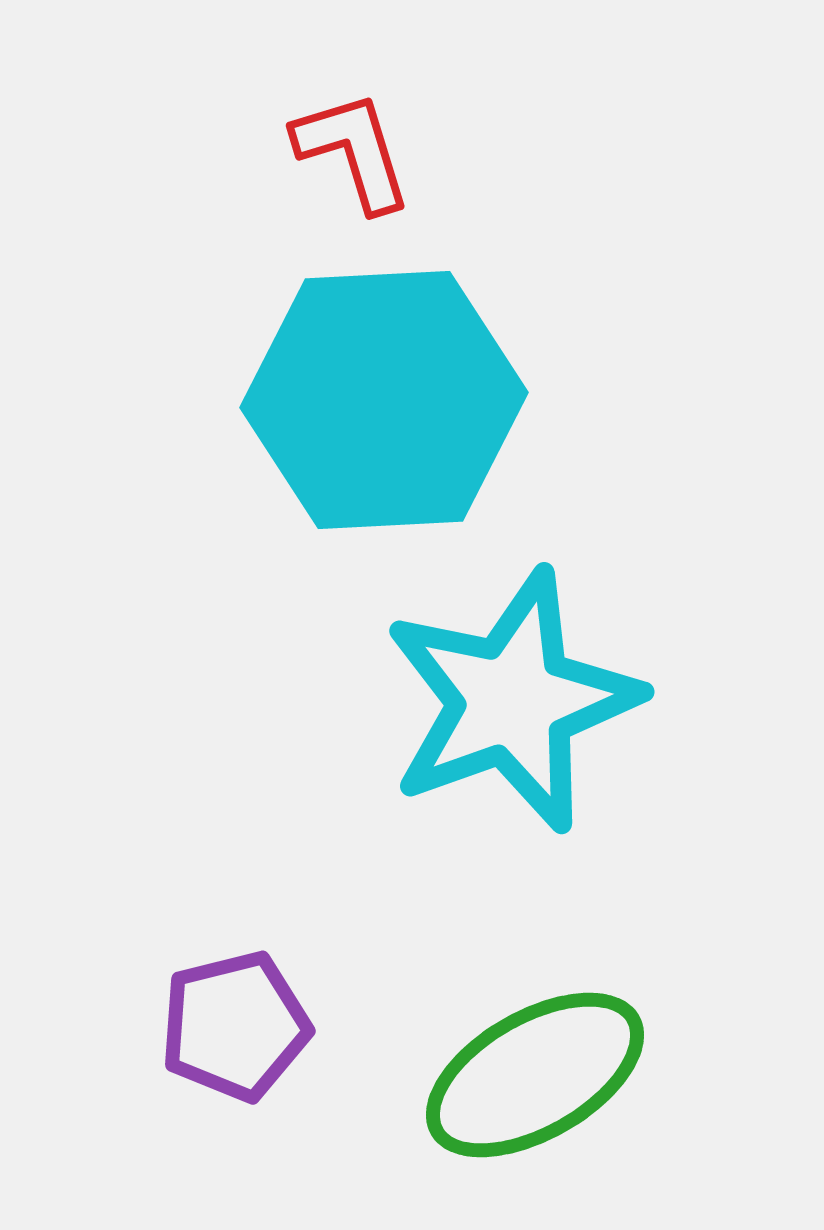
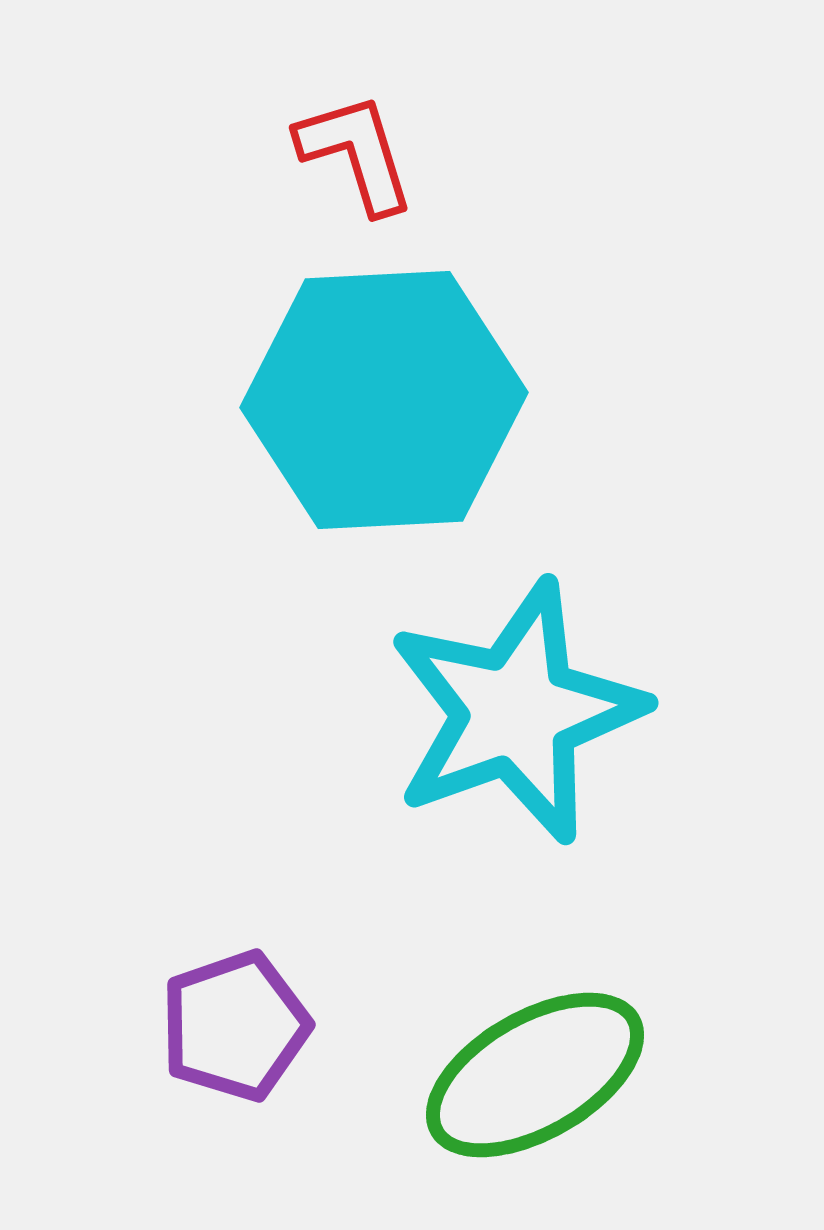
red L-shape: moved 3 px right, 2 px down
cyan star: moved 4 px right, 11 px down
purple pentagon: rotated 5 degrees counterclockwise
